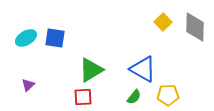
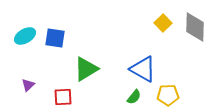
yellow square: moved 1 px down
cyan ellipse: moved 1 px left, 2 px up
green triangle: moved 5 px left, 1 px up
red square: moved 20 px left
